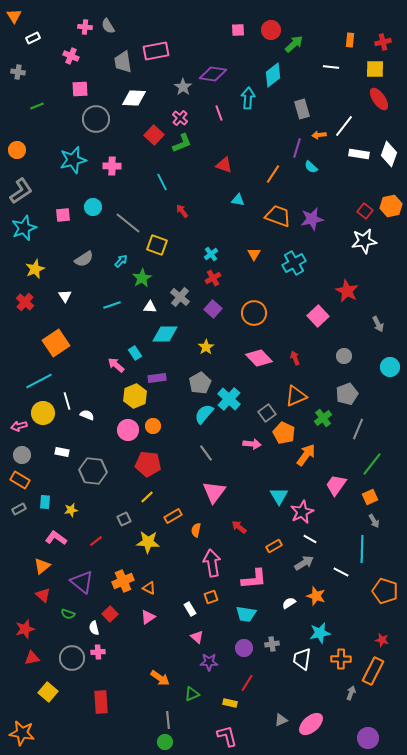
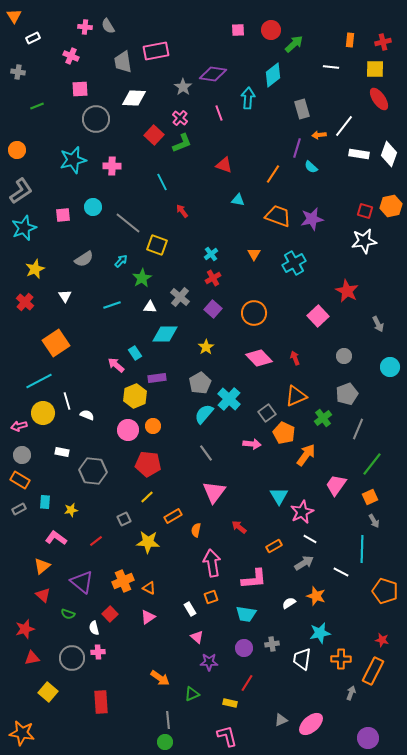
red square at (365, 211): rotated 21 degrees counterclockwise
